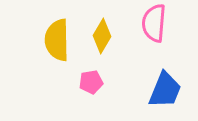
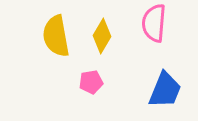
yellow semicircle: moved 1 px left, 4 px up; rotated 9 degrees counterclockwise
